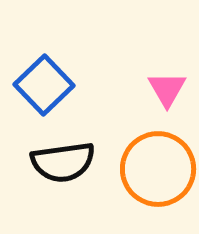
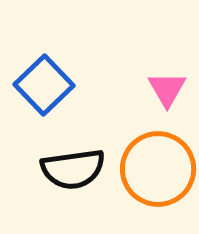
black semicircle: moved 10 px right, 7 px down
